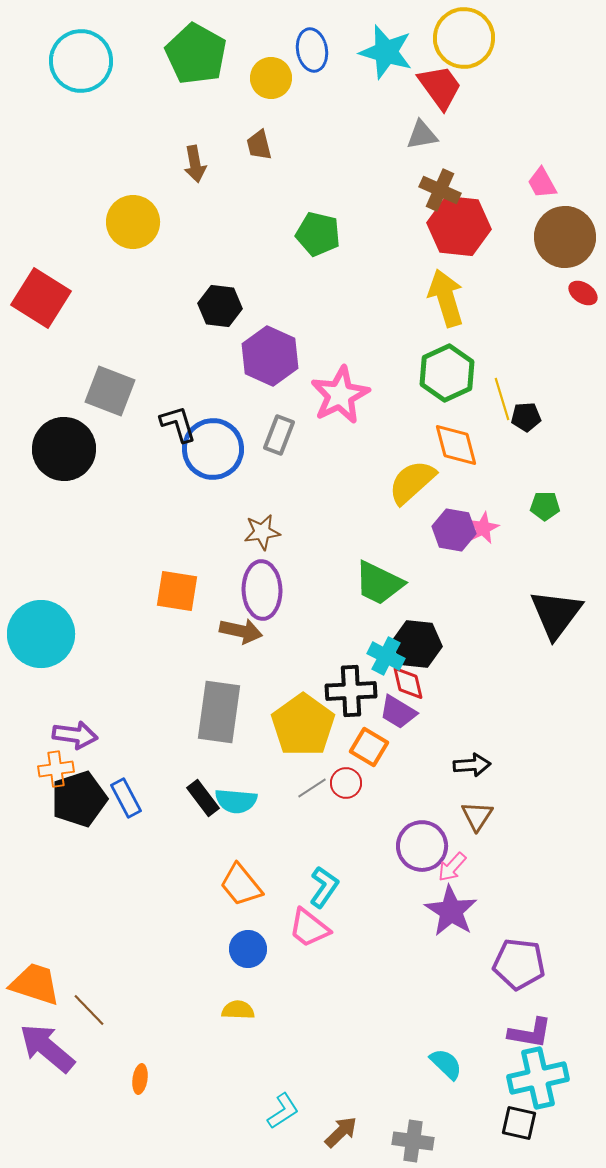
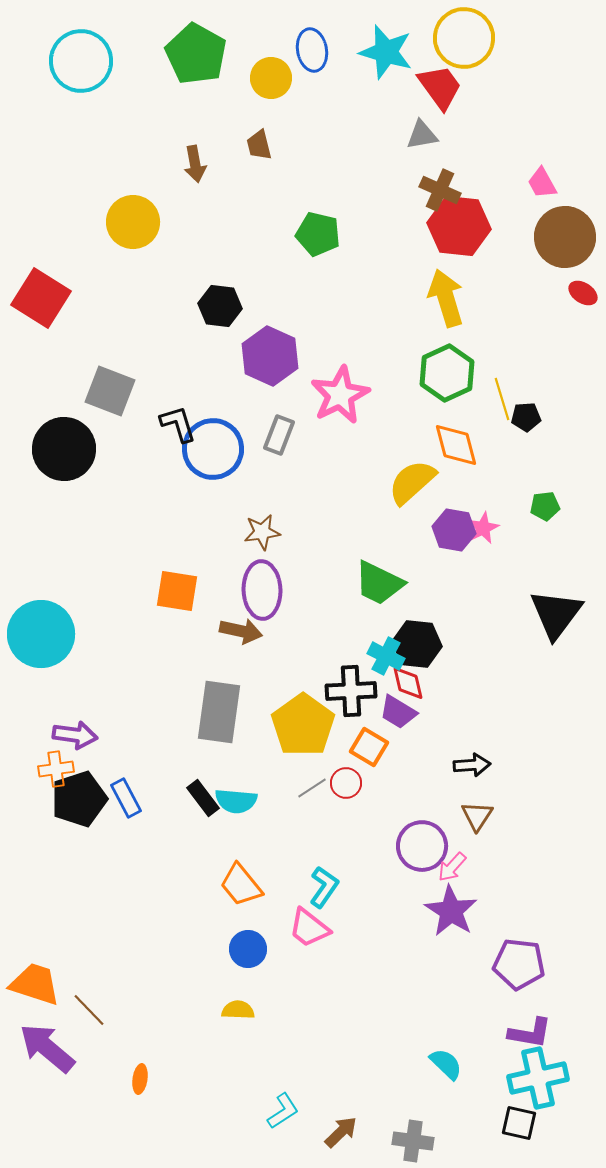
green pentagon at (545, 506): rotated 8 degrees counterclockwise
